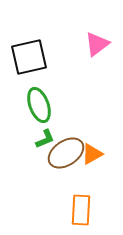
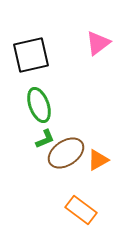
pink triangle: moved 1 px right, 1 px up
black square: moved 2 px right, 2 px up
orange triangle: moved 6 px right, 6 px down
orange rectangle: rotated 56 degrees counterclockwise
